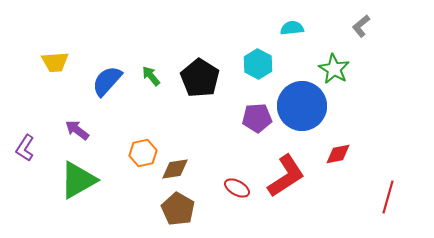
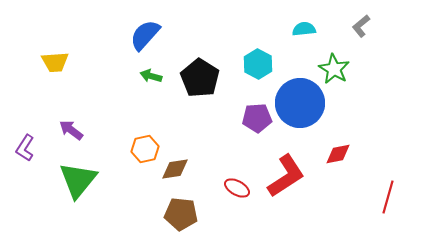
cyan semicircle: moved 12 px right, 1 px down
green arrow: rotated 35 degrees counterclockwise
blue semicircle: moved 38 px right, 46 px up
blue circle: moved 2 px left, 3 px up
purple arrow: moved 6 px left
orange hexagon: moved 2 px right, 4 px up
green triangle: rotated 21 degrees counterclockwise
brown pentagon: moved 3 px right, 5 px down; rotated 24 degrees counterclockwise
